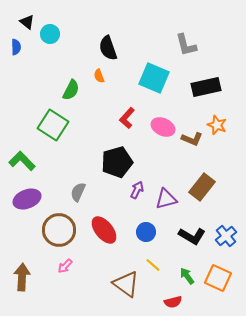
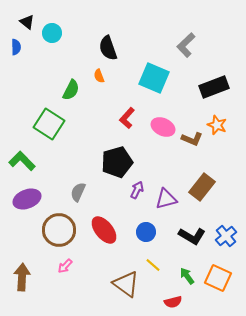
cyan circle: moved 2 px right, 1 px up
gray L-shape: rotated 60 degrees clockwise
black rectangle: moved 8 px right; rotated 8 degrees counterclockwise
green square: moved 4 px left, 1 px up
